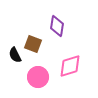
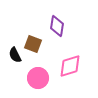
pink circle: moved 1 px down
